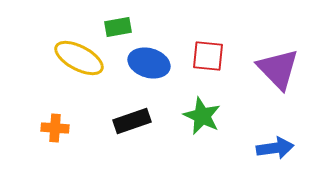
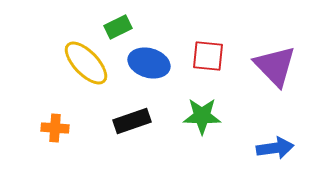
green rectangle: rotated 16 degrees counterclockwise
yellow ellipse: moved 7 px right, 5 px down; rotated 18 degrees clockwise
purple triangle: moved 3 px left, 3 px up
green star: rotated 24 degrees counterclockwise
